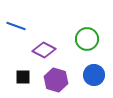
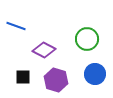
blue circle: moved 1 px right, 1 px up
